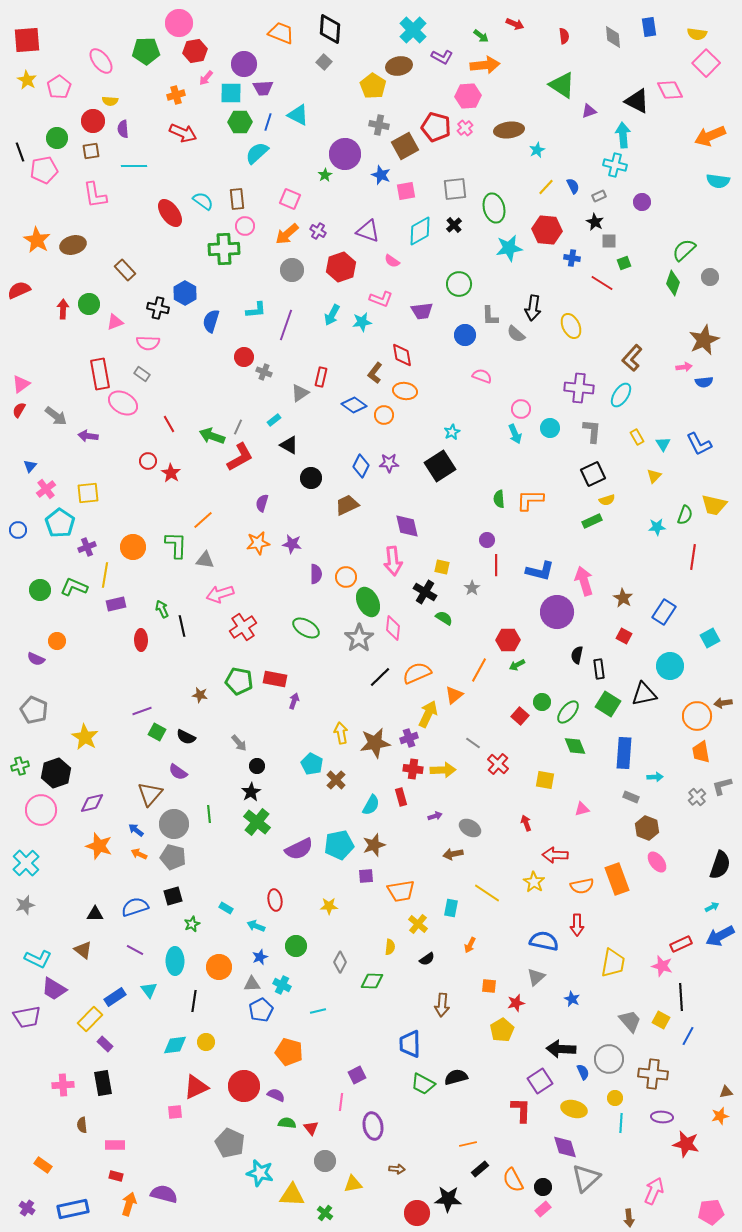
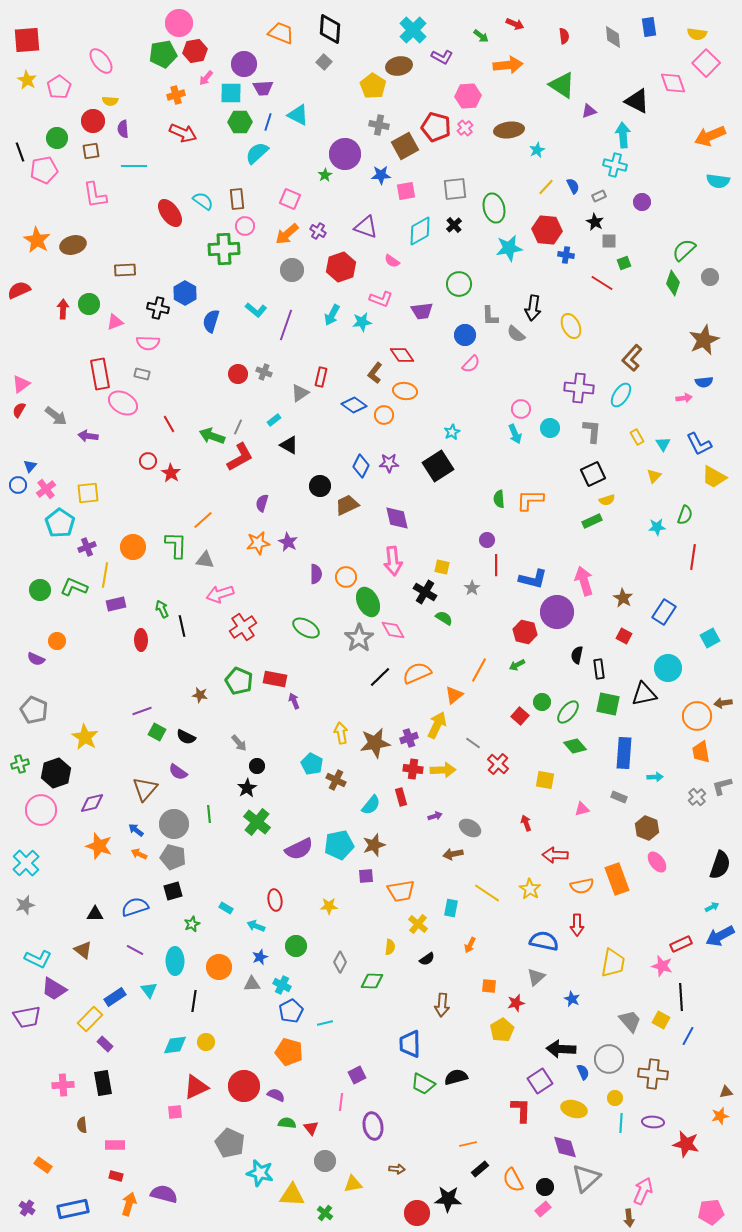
green pentagon at (146, 51): moved 17 px right, 3 px down; rotated 8 degrees counterclockwise
orange arrow at (485, 65): moved 23 px right
pink diamond at (670, 90): moved 3 px right, 7 px up; rotated 8 degrees clockwise
blue star at (381, 175): rotated 24 degrees counterclockwise
purple triangle at (368, 231): moved 2 px left, 4 px up
blue cross at (572, 258): moved 6 px left, 3 px up
brown rectangle at (125, 270): rotated 50 degrees counterclockwise
cyan L-shape at (256, 310): rotated 45 degrees clockwise
red diamond at (402, 355): rotated 25 degrees counterclockwise
red circle at (244, 357): moved 6 px left, 17 px down
pink arrow at (684, 367): moved 31 px down
gray rectangle at (142, 374): rotated 21 degrees counterclockwise
pink semicircle at (482, 376): moved 11 px left, 12 px up; rotated 114 degrees clockwise
black square at (440, 466): moved 2 px left
black circle at (311, 478): moved 9 px right, 8 px down
yellow trapezoid at (714, 505): moved 28 px up; rotated 16 degrees clockwise
purple diamond at (407, 526): moved 10 px left, 8 px up
blue circle at (18, 530): moved 45 px up
purple star at (292, 544): moved 4 px left, 2 px up; rotated 18 degrees clockwise
blue L-shape at (540, 571): moved 7 px left, 8 px down
pink diamond at (393, 628): moved 2 px down; rotated 35 degrees counterclockwise
red hexagon at (508, 640): moved 17 px right, 8 px up; rotated 15 degrees clockwise
cyan circle at (670, 666): moved 2 px left, 2 px down
green pentagon at (239, 681): rotated 12 degrees clockwise
purple arrow at (294, 701): rotated 42 degrees counterclockwise
green square at (608, 704): rotated 20 degrees counterclockwise
yellow arrow at (428, 714): moved 9 px right, 11 px down
green diamond at (575, 746): rotated 20 degrees counterclockwise
green cross at (20, 766): moved 2 px up
brown cross at (336, 780): rotated 18 degrees counterclockwise
black star at (251, 792): moved 4 px left, 4 px up
brown triangle at (150, 794): moved 5 px left, 5 px up
gray rectangle at (631, 797): moved 12 px left
cyan semicircle at (371, 805): rotated 10 degrees clockwise
yellow star at (534, 882): moved 4 px left, 7 px down
black square at (173, 896): moved 5 px up
blue pentagon at (261, 1010): moved 30 px right, 1 px down
cyan line at (318, 1011): moved 7 px right, 12 px down
purple ellipse at (662, 1117): moved 9 px left, 5 px down
black circle at (543, 1187): moved 2 px right
pink arrow at (654, 1191): moved 11 px left
